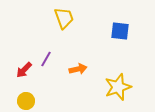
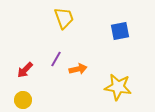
blue square: rotated 18 degrees counterclockwise
purple line: moved 10 px right
red arrow: moved 1 px right
yellow star: rotated 28 degrees clockwise
yellow circle: moved 3 px left, 1 px up
